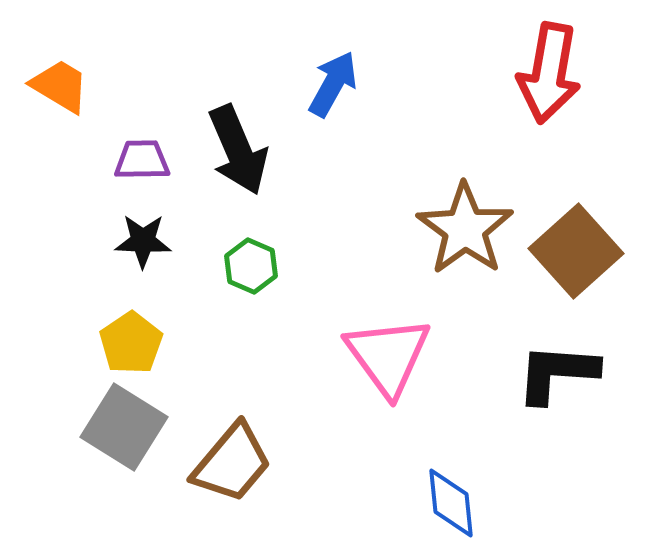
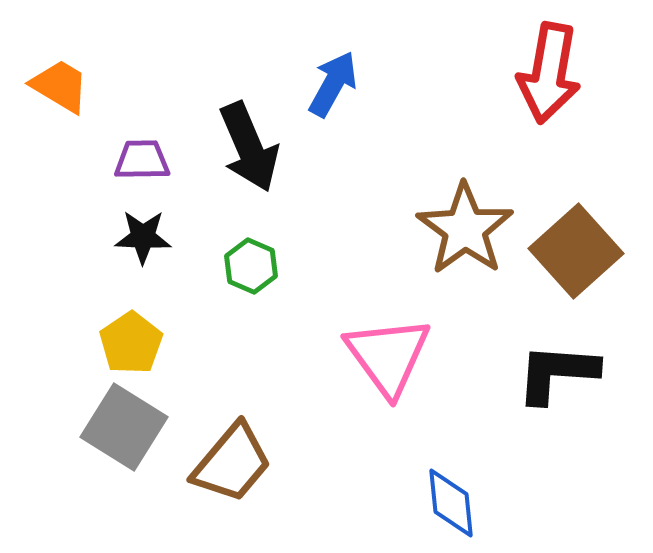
black arrow: moved 11 px right, 3 px up
black star: moved 4 px up
